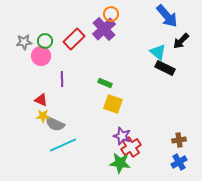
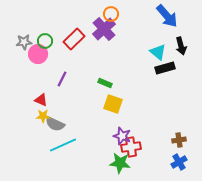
black arrow: moved 5 px down; rotated 60 degrees counterclockwise
pink circle: moved 3 px left, 2 px up
black rectangle: rotated 42 degrees counterclockwise
purple line: rotated 28 degrees clockwise
red cross: rotated 24 degrees clockwise
